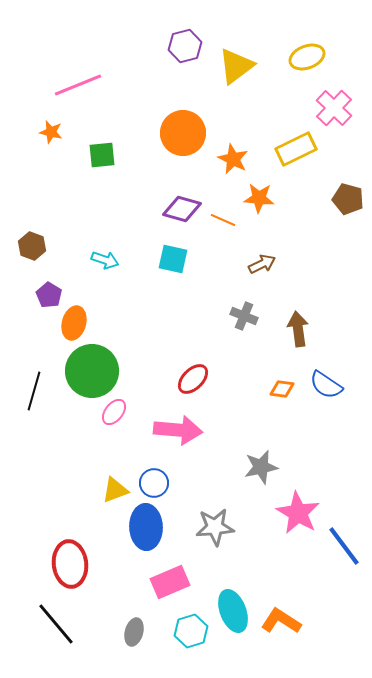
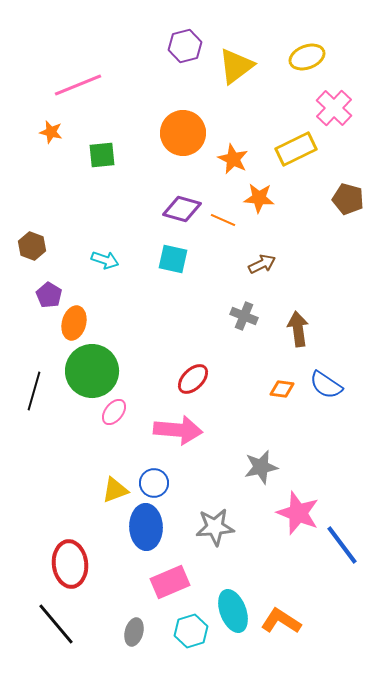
pink star at (298, 513): rotated 9 degrees counterclockwise
blue line at (344, 546): moved 2 px left, 1 px up
